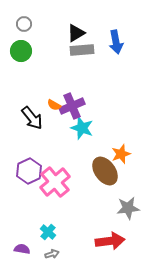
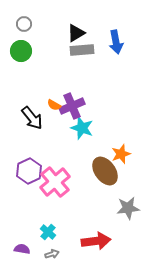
red arrow: moved 14 px left
